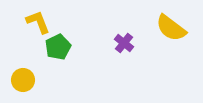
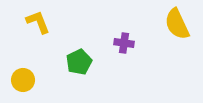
yellow semicircle: moved 6 px right, 4 px up; rotated 28 degrees clockwise
purple cross: rotated 30 degrees counterclockwise
green pentagon: moved 21 px right, 15 px down
